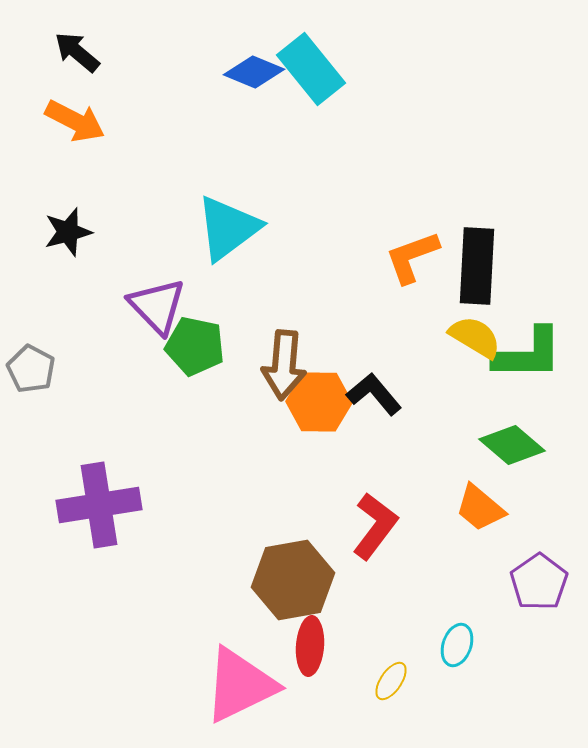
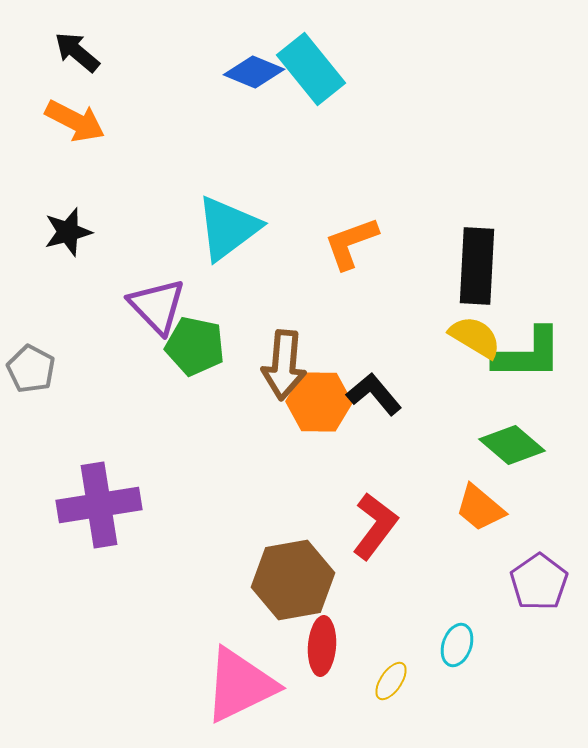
orange L-shape: moved 61 px left, 14 px up
red ellipse: moved 12 px right
